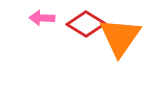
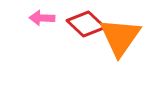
red diamond: rotated 12 degrees clockwise
